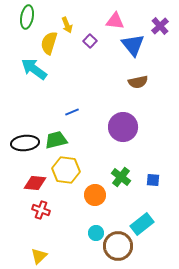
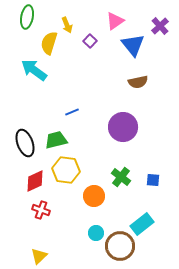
pink triangle: rotated 42 degrees counterclockwise
cyan arrow: moved 1 px down
black ellipse: rotated 76 degrees clockwise
red diamond: moved 2 px up; rotated 30 degrees counterclockwise
orange circle: moved 1 px left, 1 px down
brown circle: moved 2 px right
